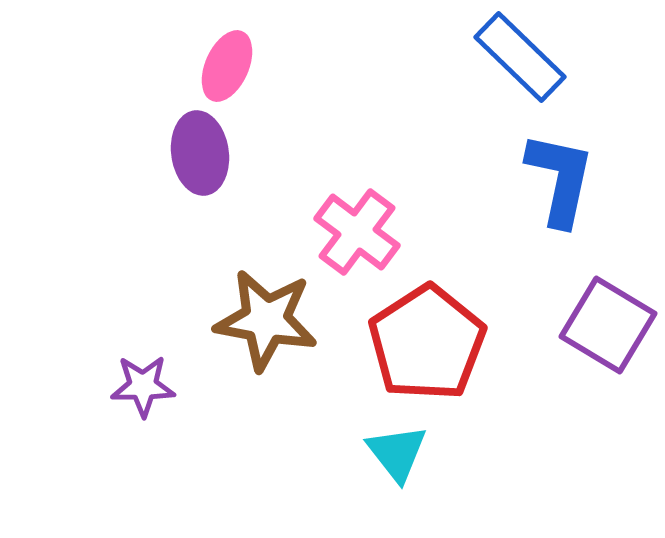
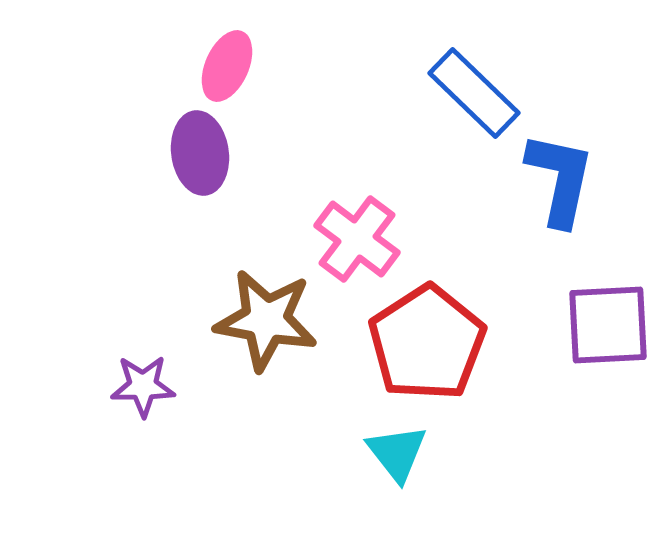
blue rectangle: moved 46 px left, 36 px down
pink cross: moved 7 px down
purple square: rotated 34 degrees counterclockwise
